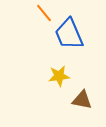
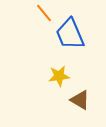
blue trapezoid: moved 1 px right
brown triangle: moved 2 px left; rotated 20 degrees clockwise
